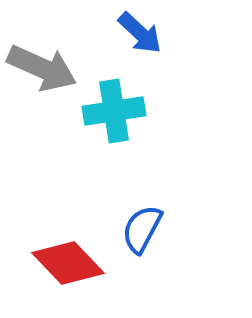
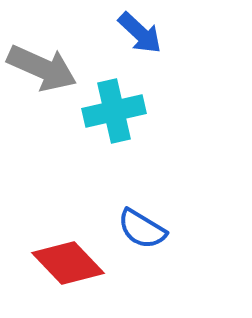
cyan cross: rotated 4 degrees counterclockwise
blue semicircle: rotated 87 degrees counterclockwise
